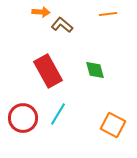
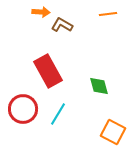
brown L-shape: rotated 10 degrees counterclockwise
green diamond: moved 4 px right, 16 px down
red circle: moved 9 px up
orange square: moved 7 px down
